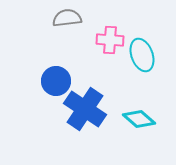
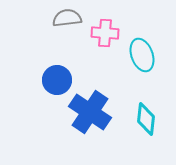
pink cross: moved 5 px left, 7 px up
blue circle: moved 1 px right, 1 px up
blue cross: moved 5 px right, 3 px down
cyan diamond: moved 7 px right; rotated 56 degrees clockwise
